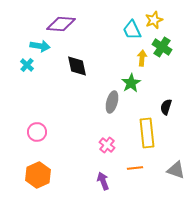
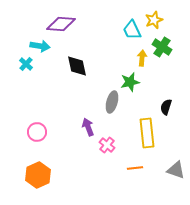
cyan cross: moved 1 px left, 1 px up
green star: moved 1 px left, 1 px up; rotated 18 degrees clockwise
purple arrow: moved 15 px left, 54 px up
